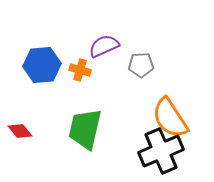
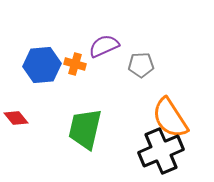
orange cross: moved 5 px left, 6 px up
red diamond: moved 4 px left, 13 px up
